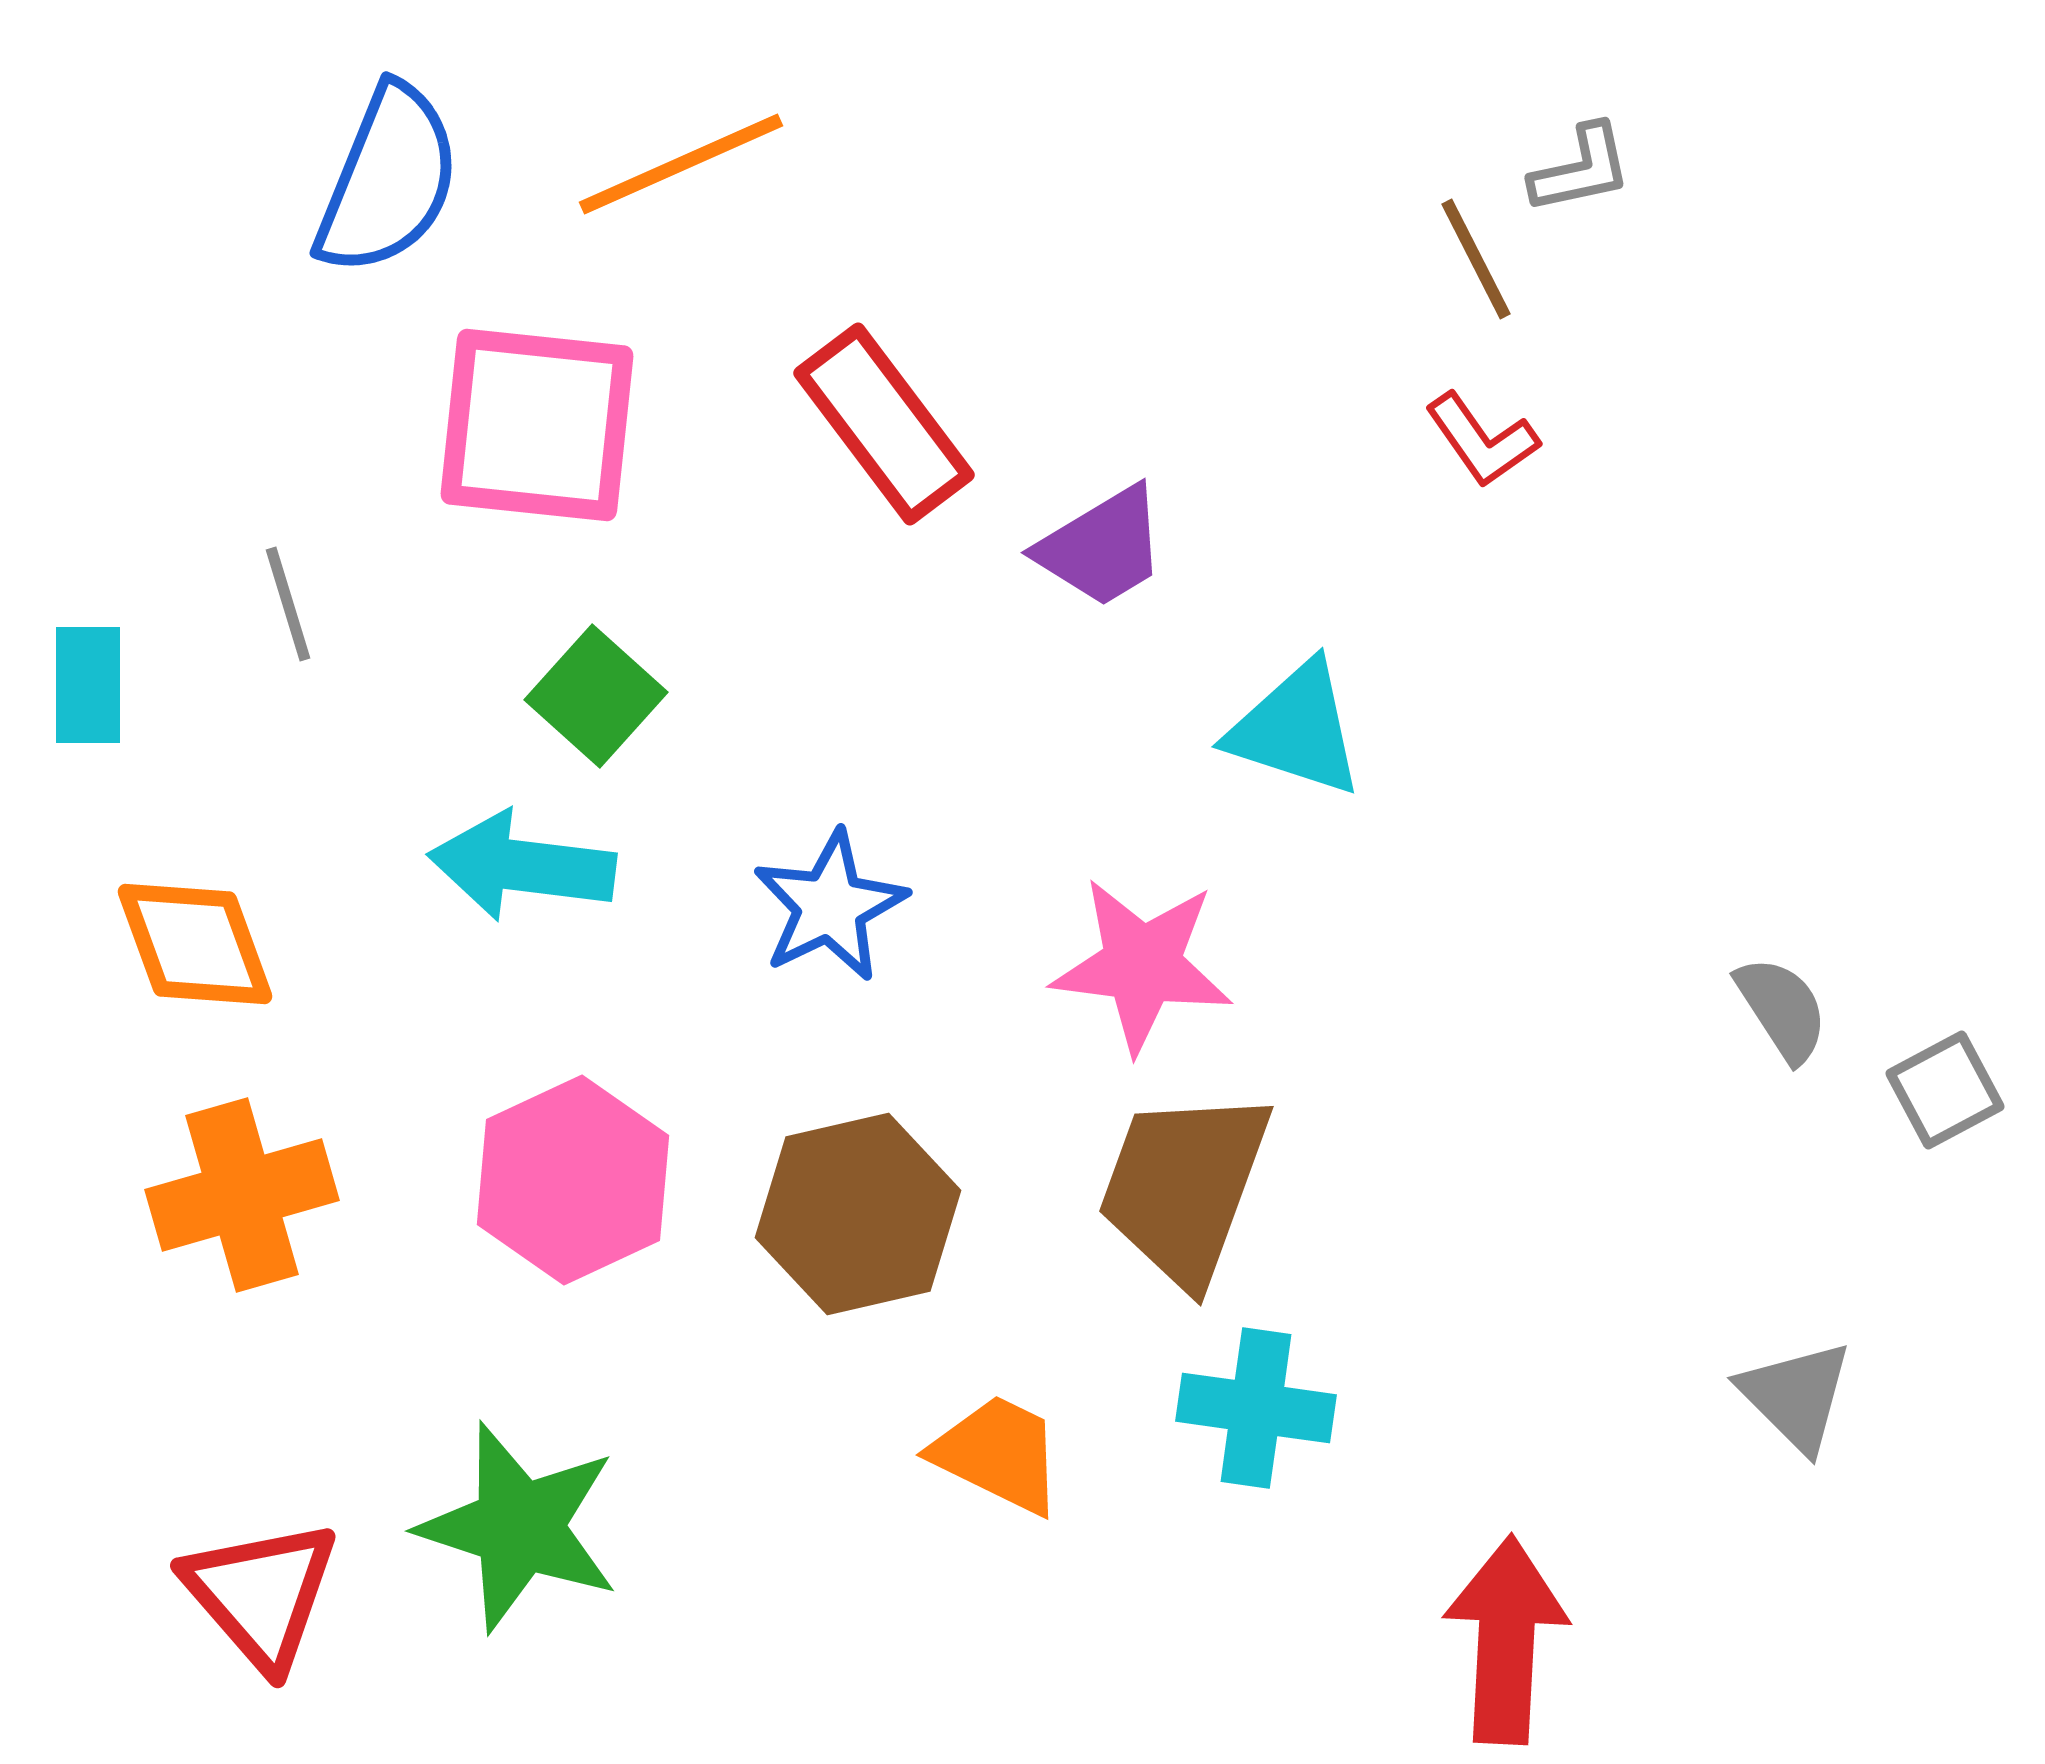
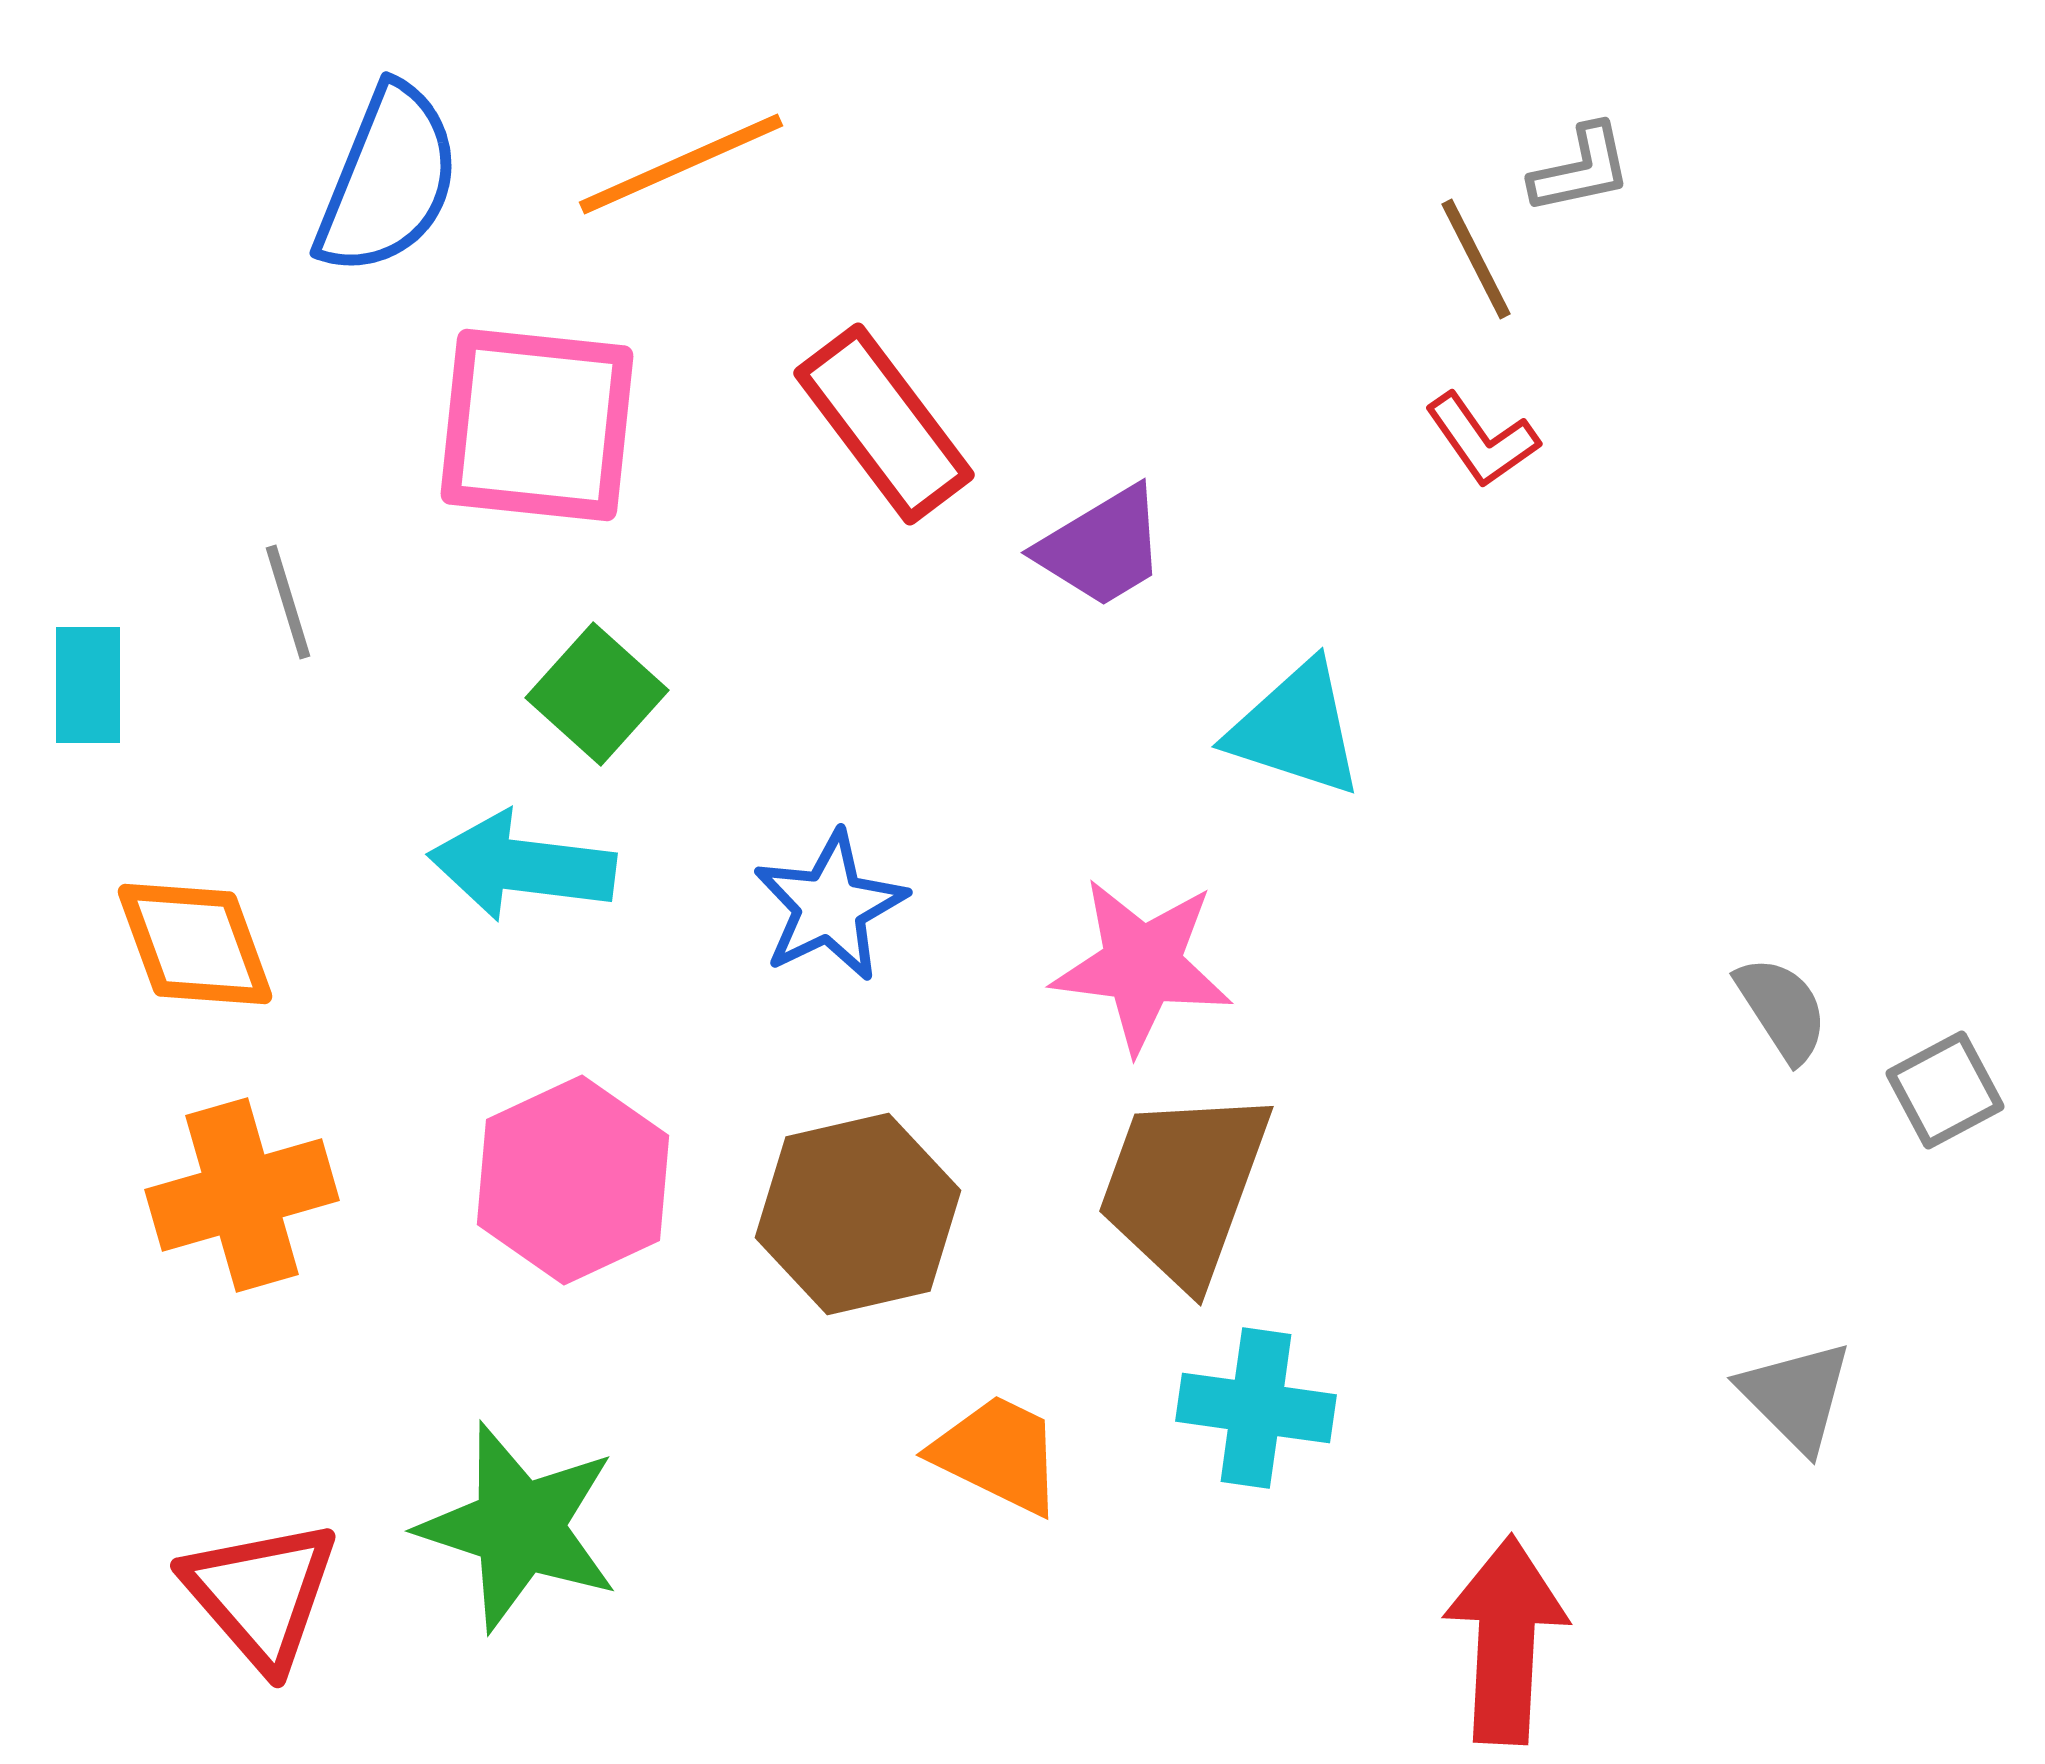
gray line: moved 2 px up
green square: moved 1 px right, 2 px up
